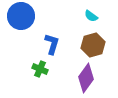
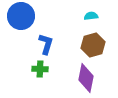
cyan semicircle: rotated 136 degrees clockwise
blue L-shape: moved 6 px left
green cross: rotated 21 degrees counterclockwise
purple diamond: rotated 24 degrees counterclockwise
